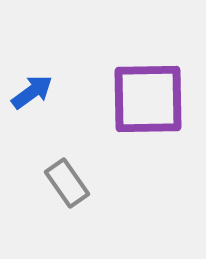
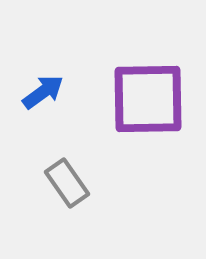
blue arrow: moved 11 px right
